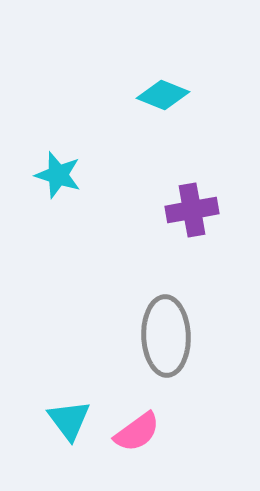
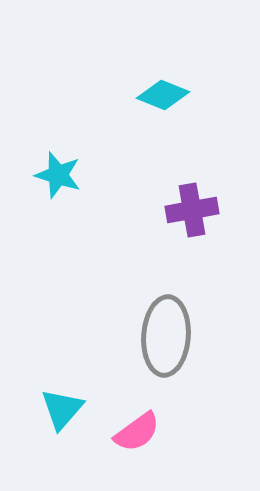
gray ellipse: rotated 6 degrees clockwise
cyan triangle: moved 7 px left, 11 px up; rotated 18 degrees clockwise
